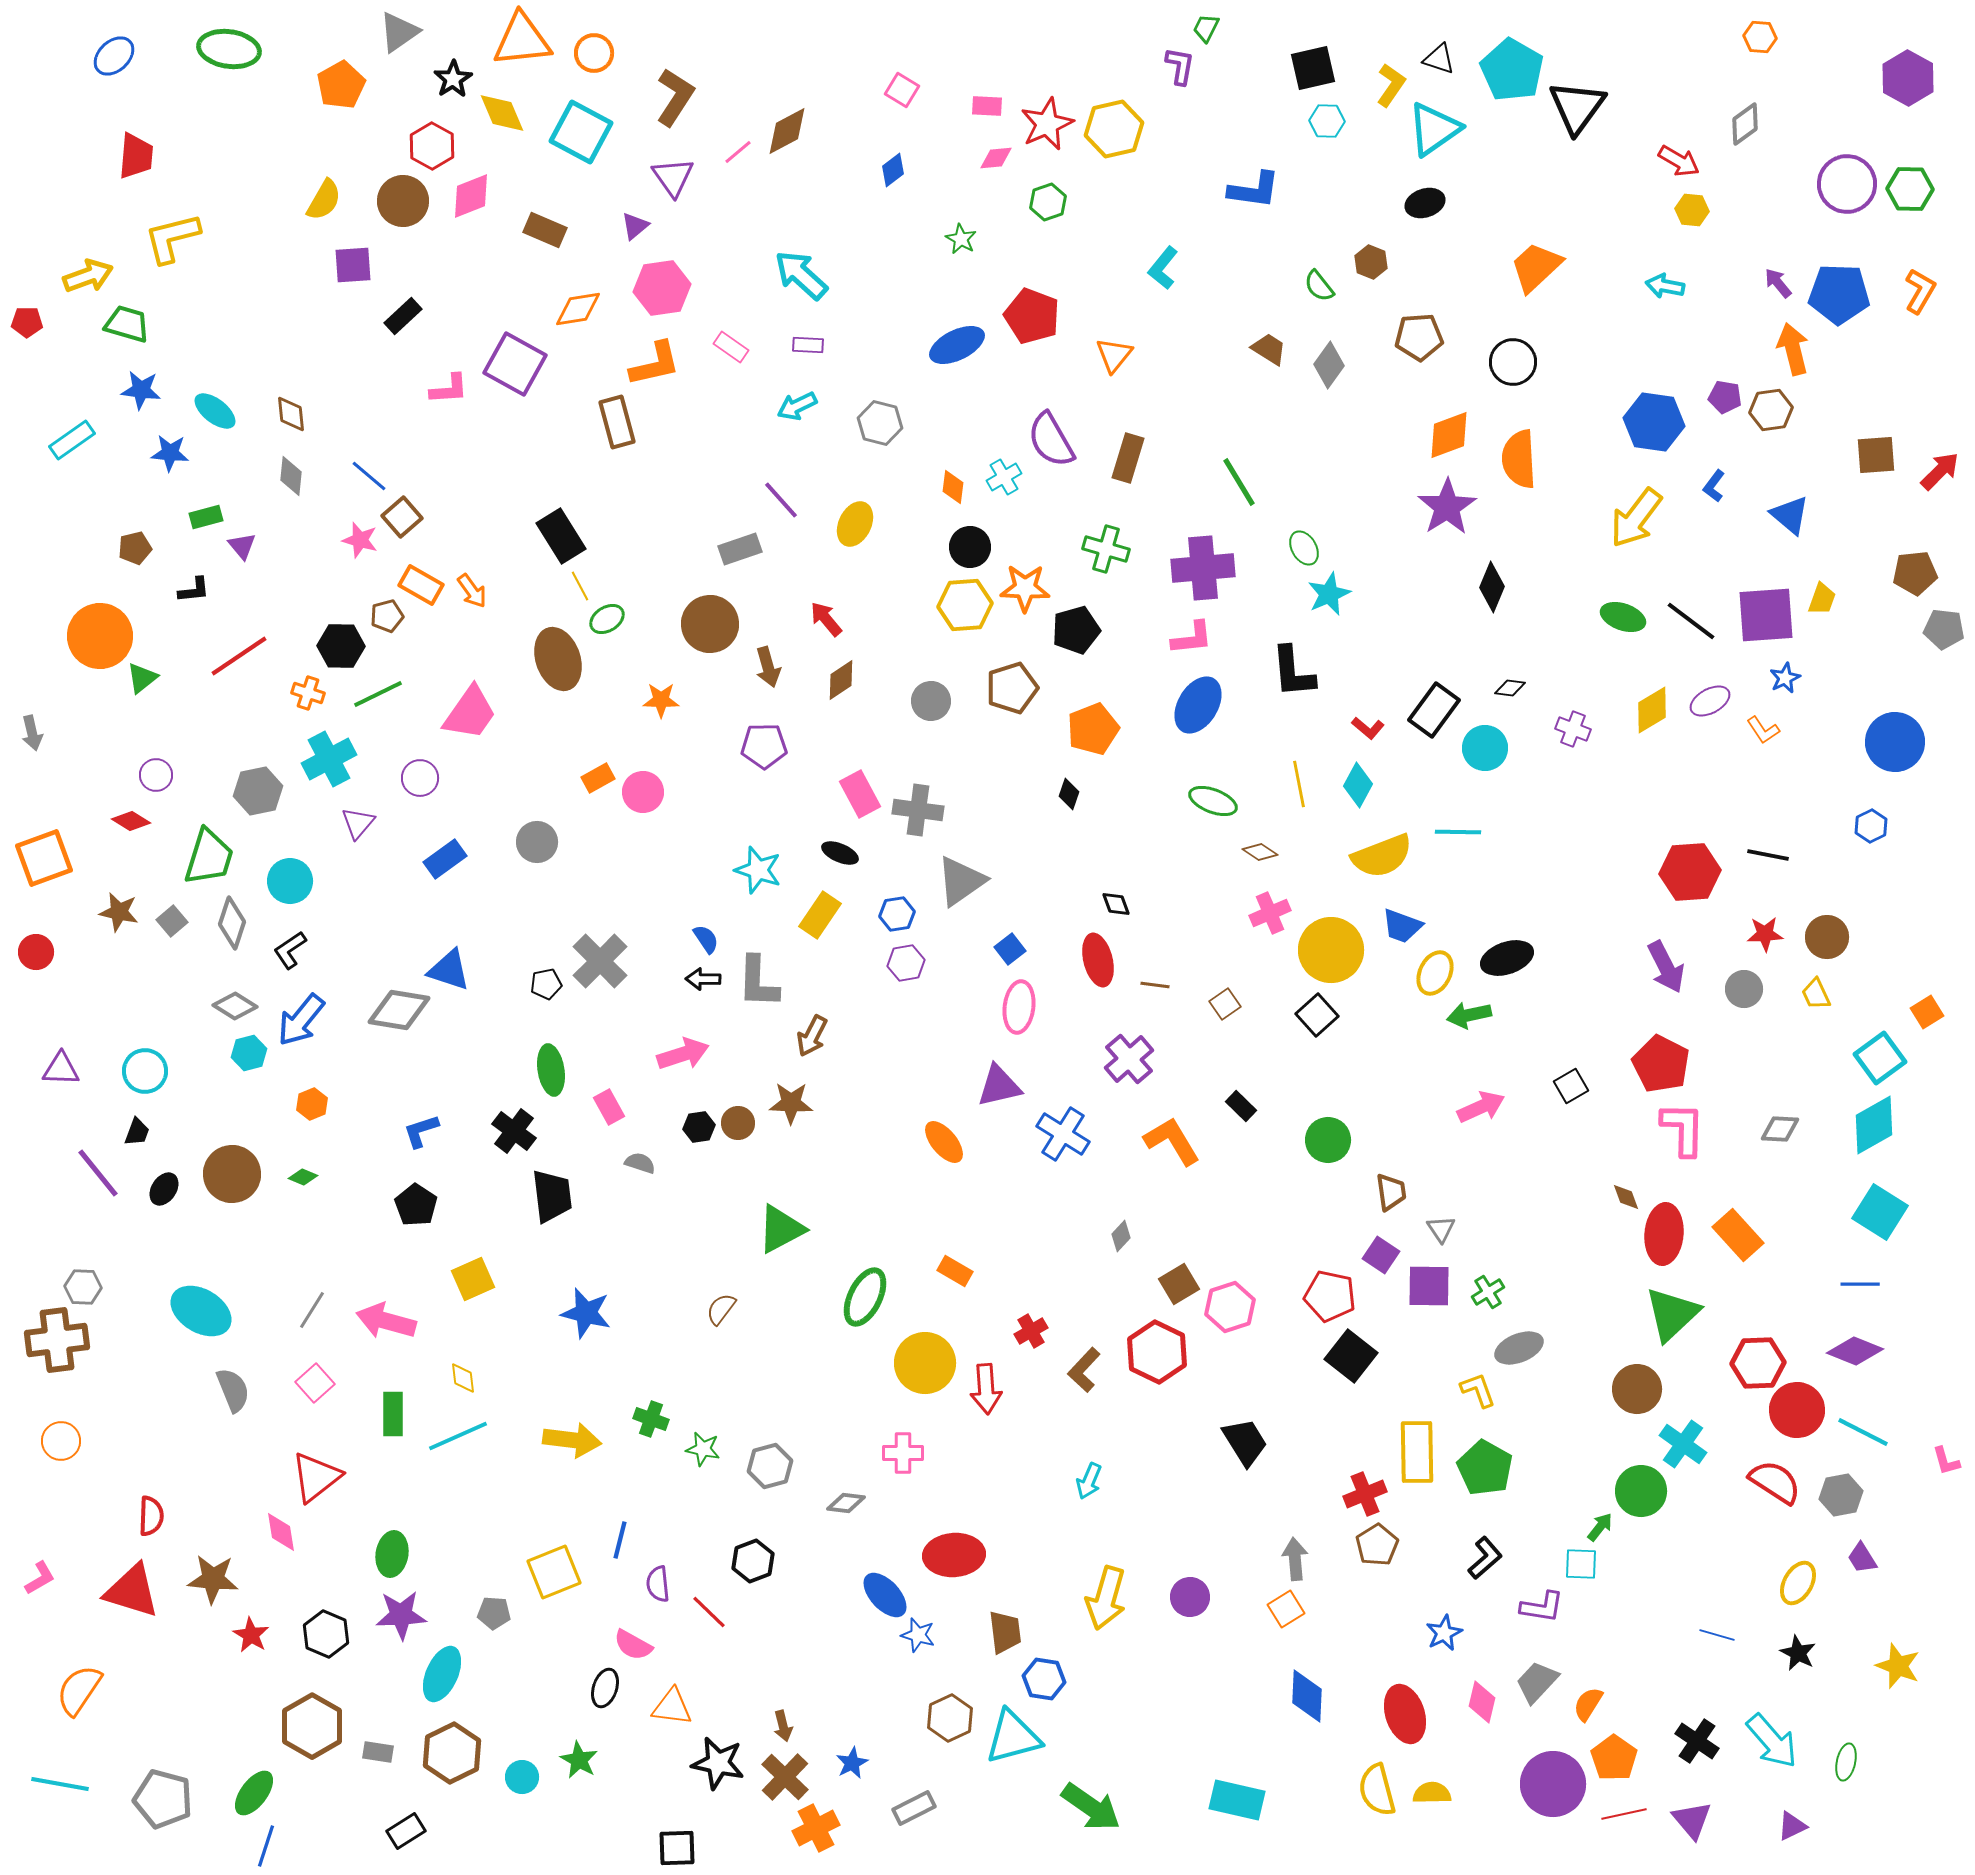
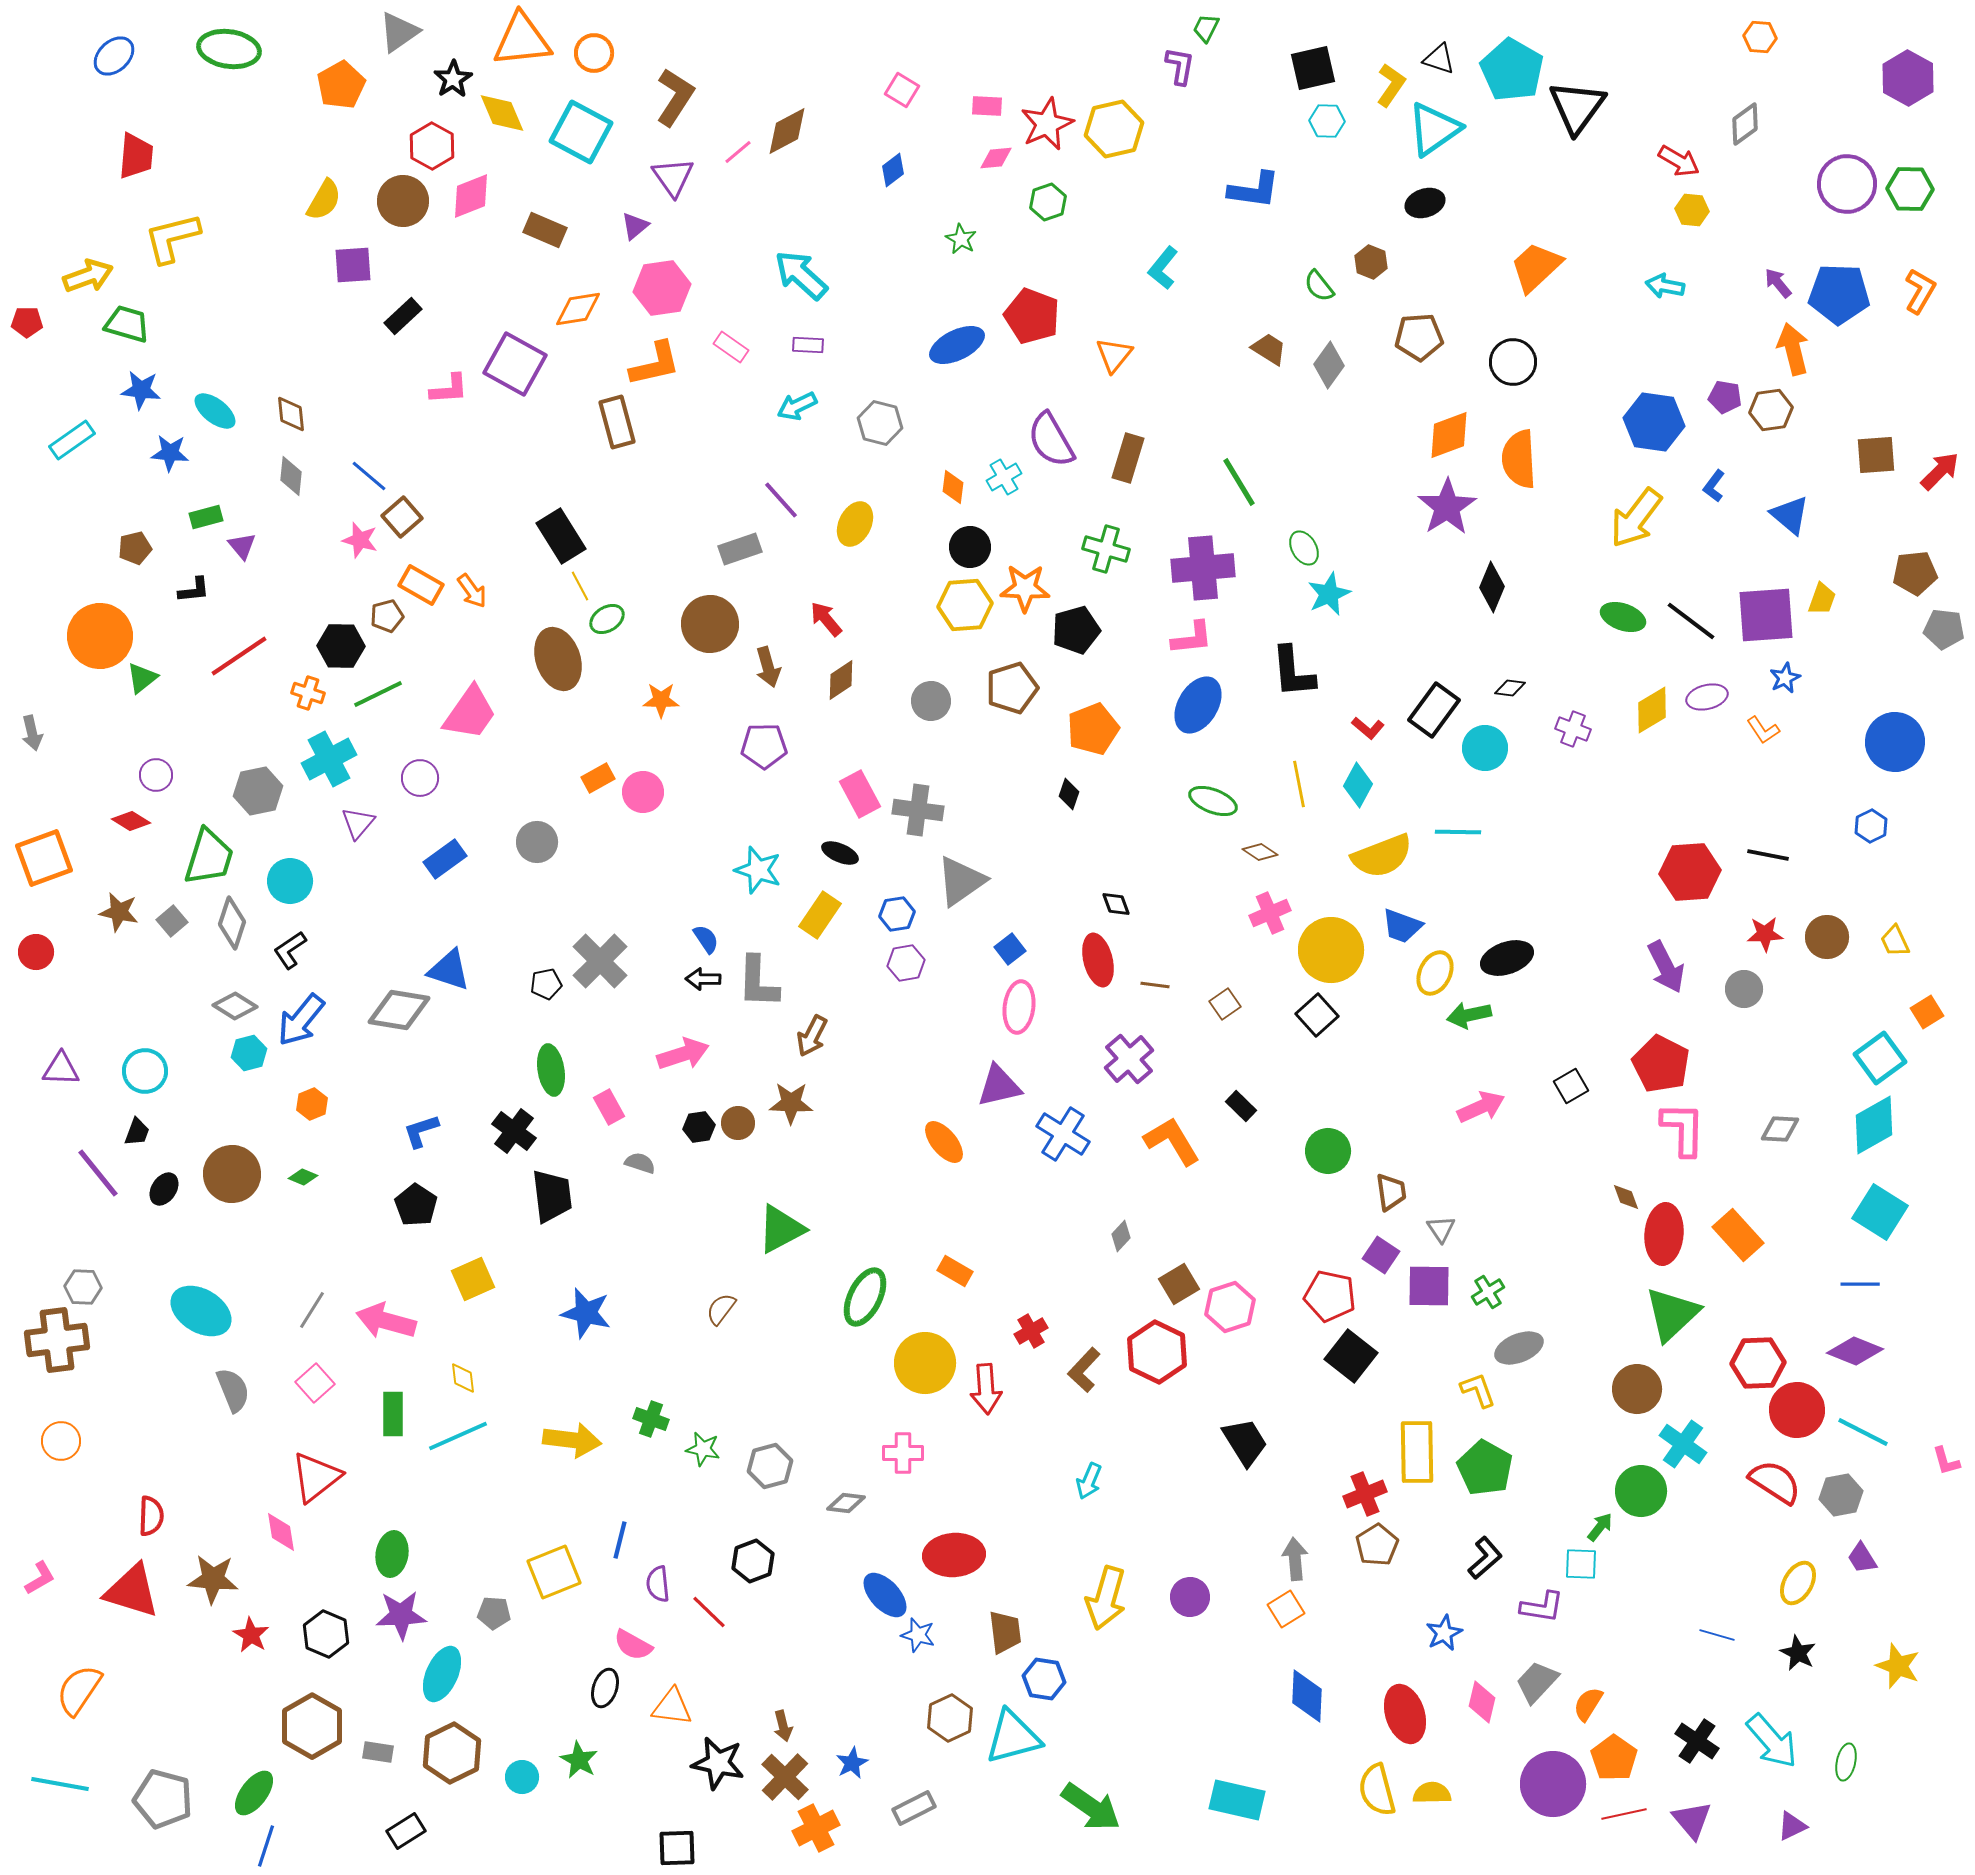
purple ellipse at (1710, 701): moved 3 px left, 4 px up; rotated 15 degrees clockwise
yellow trapezoid at (1816, 994): moved 79 px right, 53 px up
green circle at (1328, 1140): moved 11 px down
